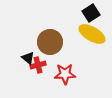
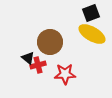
black square: rotated 12 degrees clockwise
